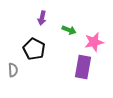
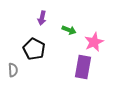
pink star: rotated 12 degrees counterclockwise
